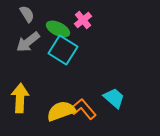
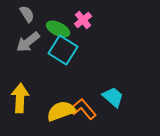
cyan trapezoid: moved 1 px left, 1 px up
